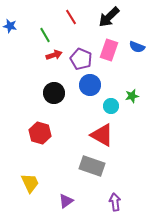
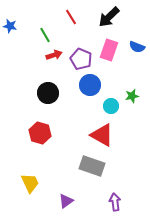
black circle: moved 6 px left
